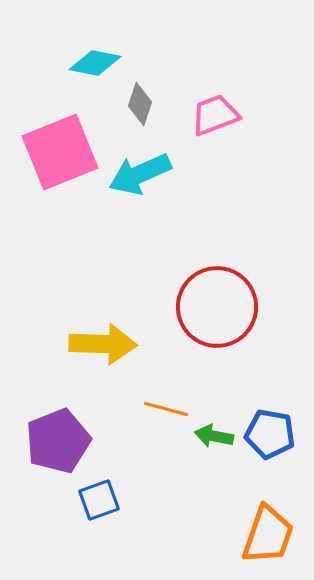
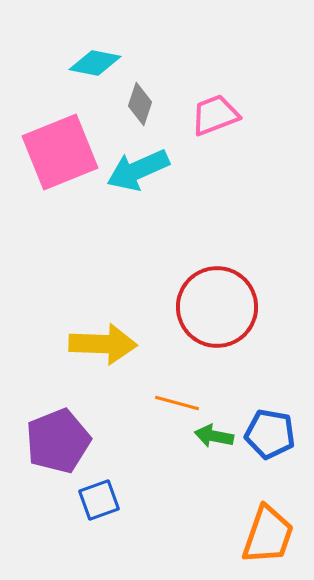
cyan arrow: moved 2 px left, 4 px up
orange line: moved 11 px right, 6 px up
